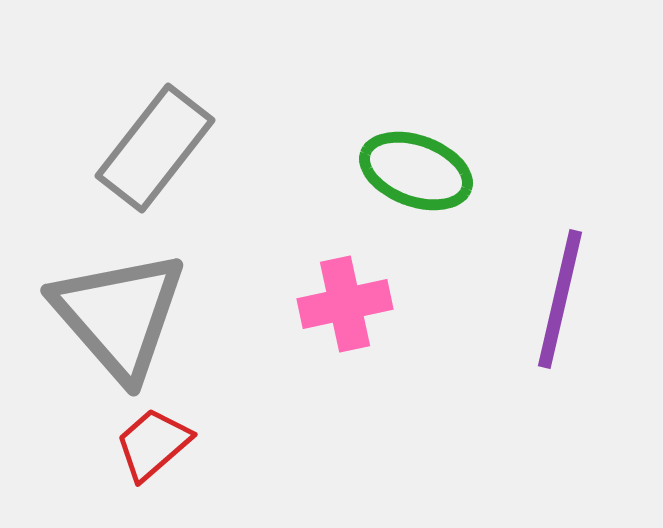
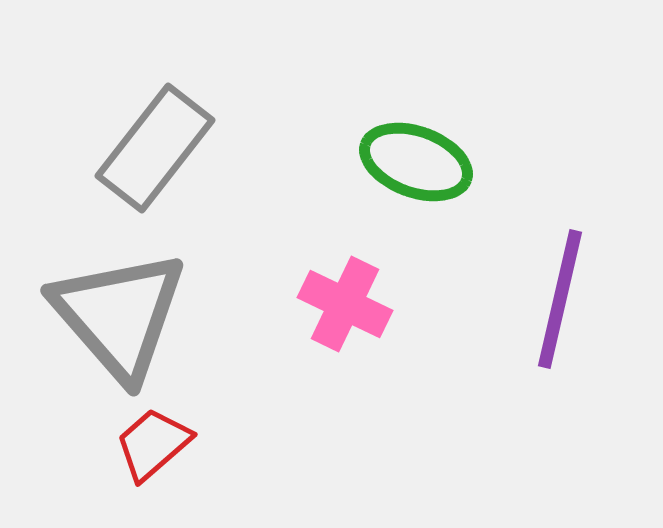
green ellipse: moved 9 px up
pink cross: rotated 38 degrees clockwise
